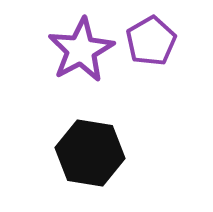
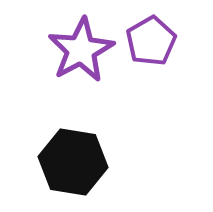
black hexagon: moved 17 px left, 9 px down
